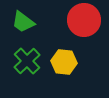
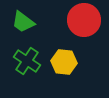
green cross: rotated 12 degrees counterclockwise
